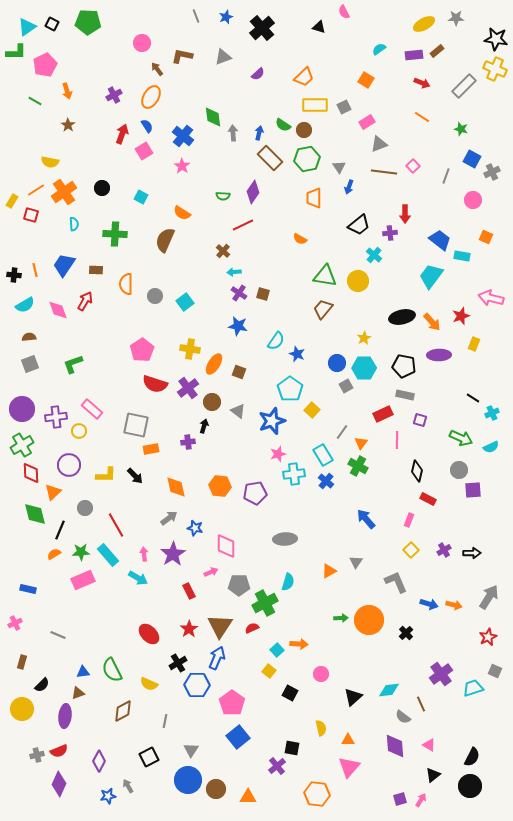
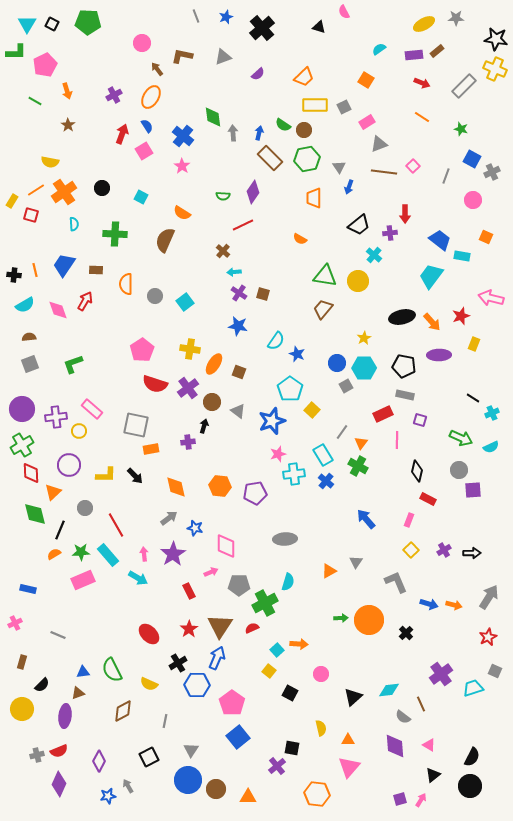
cyan triangle at (27, 27): moved 3 px up; rotated 24 degrees counterclockwise
